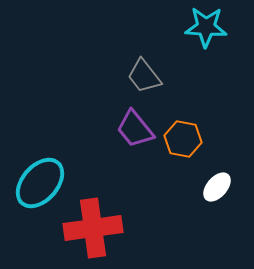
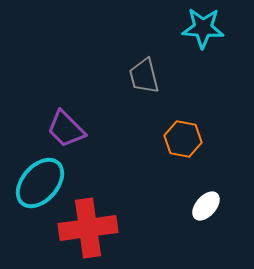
cyan star: moved 3 px left, 1 px down
gray trapezoid: rotated 24 degrees clockwise
purple trapezoid: moved 69 px left; rotated 6 degrees counterclockwise
white ellipse: moved 11 px left, 19 px down
red cross: moved 5 px left
